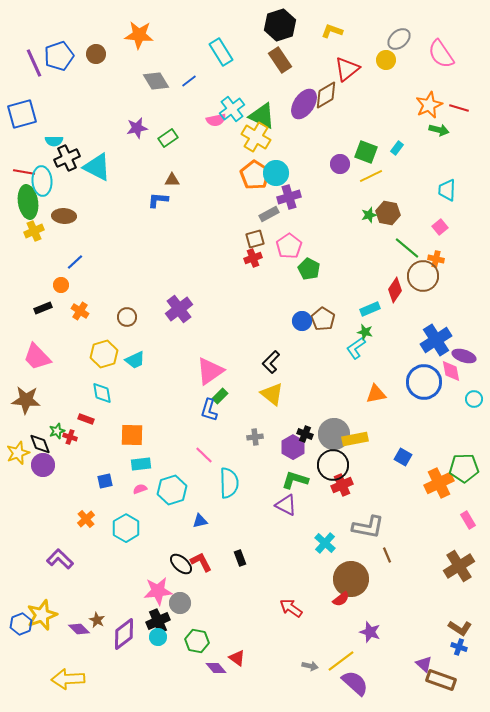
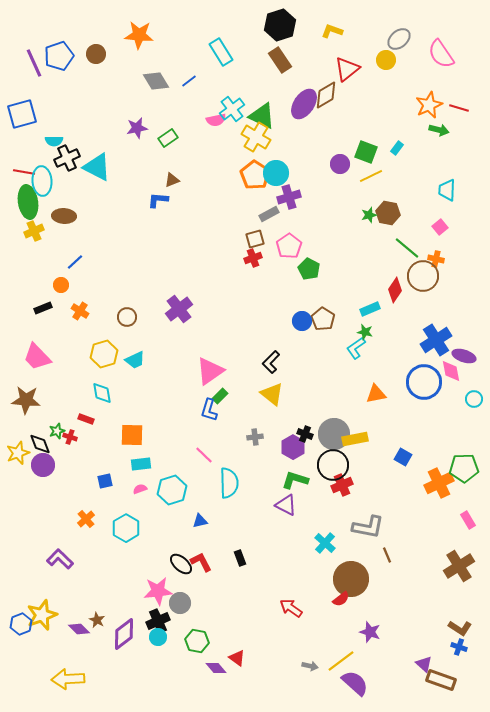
brown triangle at (172, 180): rotated 21 degrees counterclockwise
